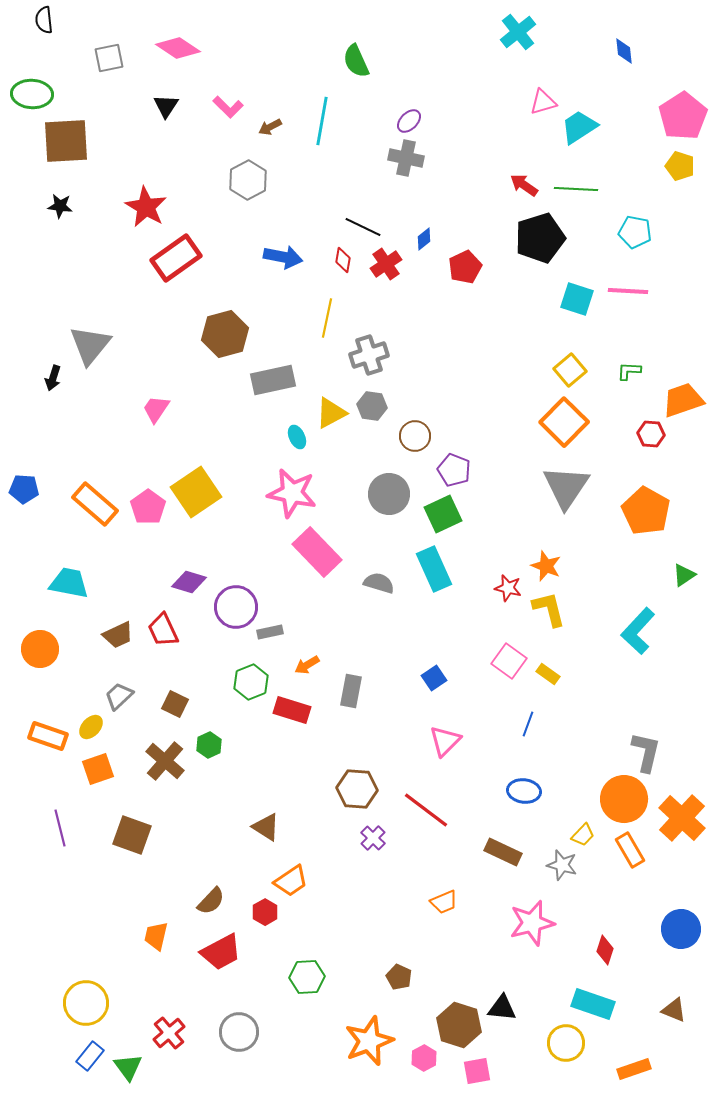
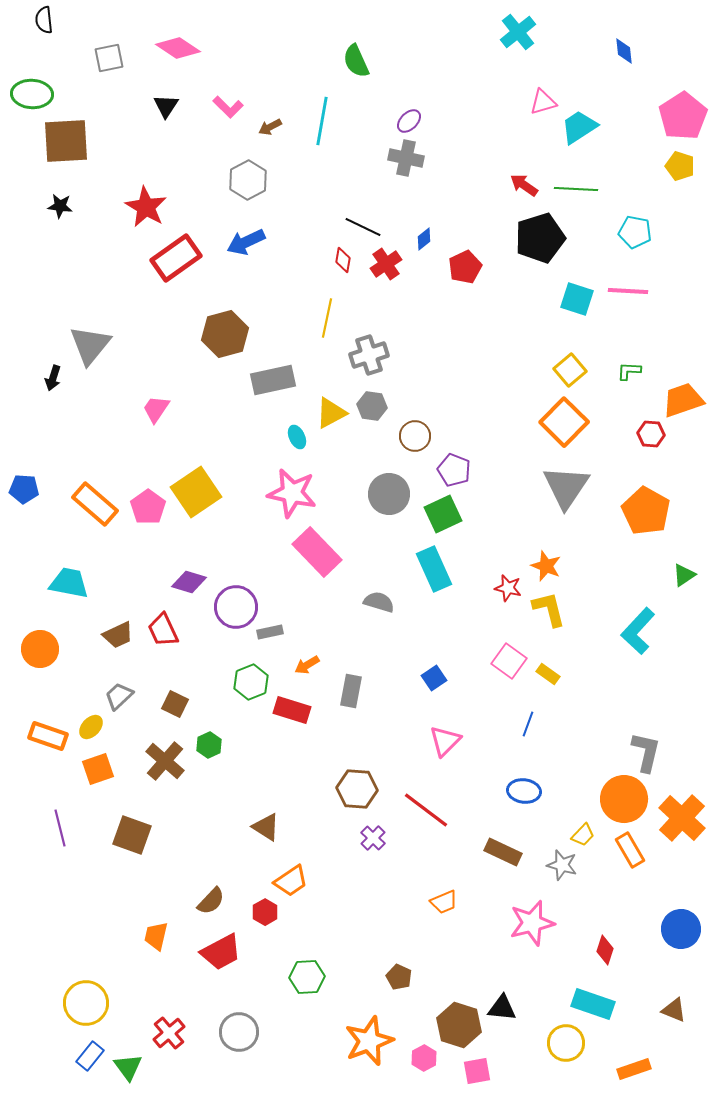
blue arrow at (283, 257): moved 37 px left, 15 px up; rotated 144 degrees clockwise
gray semicircle at (379, 583): moved 19 px down
